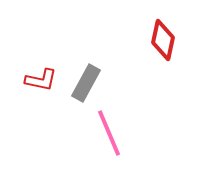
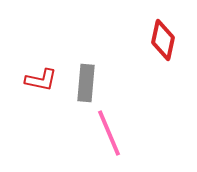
gray rectangle: rotated 24 degrees counterclockwise
